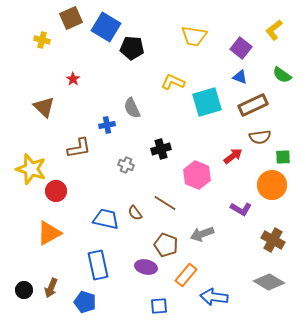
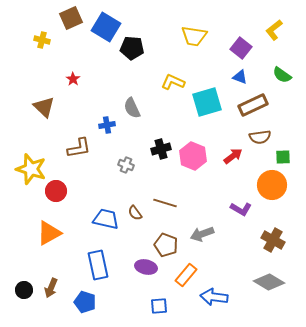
pink hexagon at (197, 175): moved 4 px left, 19 px up
brown line at (165, 203): rotated 15 degrees counterclockwise
